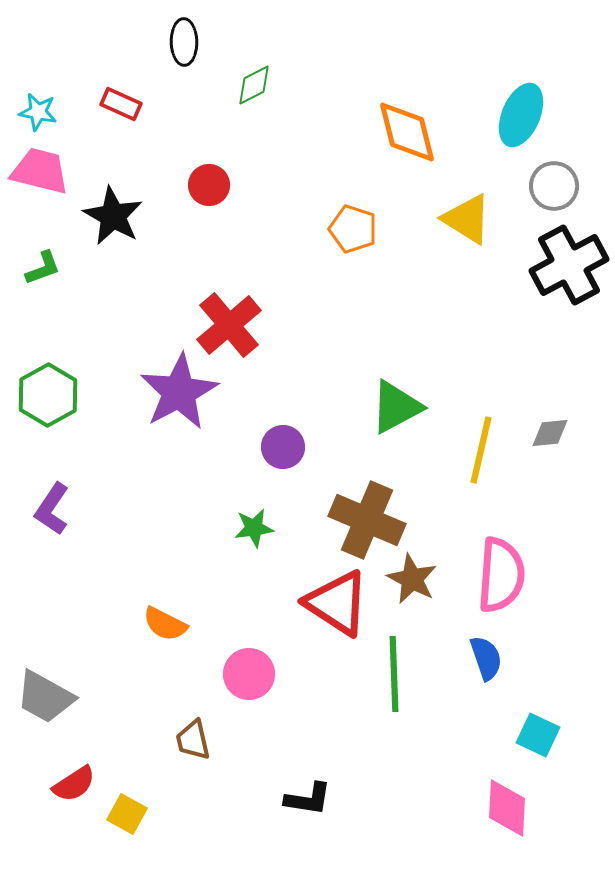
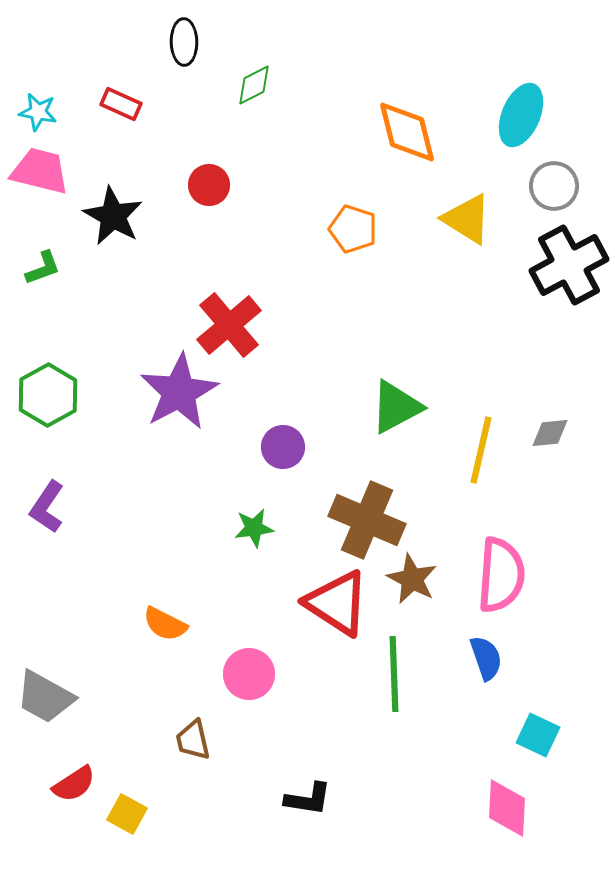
purple L-shape: moved 5 px left, 2 px up
